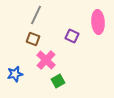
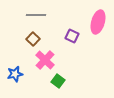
gray line: rotated 66 degrees clockwise
pink ellipse: rotated 20 degrees clockwise
brown square: rotated 24 degrees clockwise
pink cross: moved 1 px left
green square: rotated 24 degrees counterclockwise
